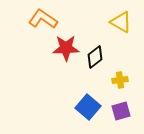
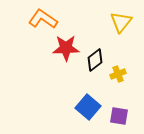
yellow triangle: rotated 40 degrees clockwise
black diamond: moved 3 px down
yellow cross: moved 2 px left, 6 px up; rotated 14 degrees counterclockwise
purple square: moved 2 px left, 5 px down; rotated 24 degrees clockwise
